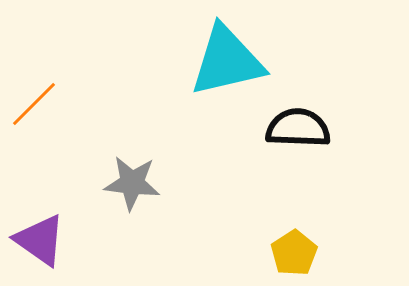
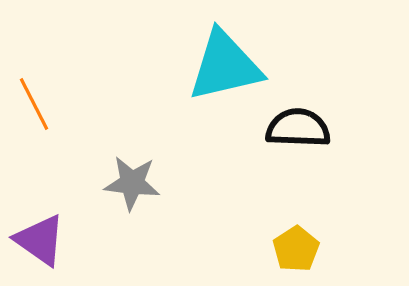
cyan triangle: moved 2 px left, 5 px down
orange line: rotated 72 degrees counterclockwise
yellow pentagon: moved 2 px right, 4 px up
